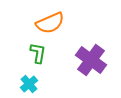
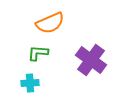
green L-shape: rotated 95 degrees counterclockwise
cyan cross: moved 1 px right, 1 px up; rotated 36 degrees clockwise
